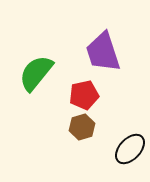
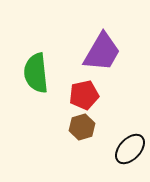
purple trapezoid: moved 1 px left; rotated 132 degrees counterclockwise
green semicircle: rotated 45 degrees counterclockwise
